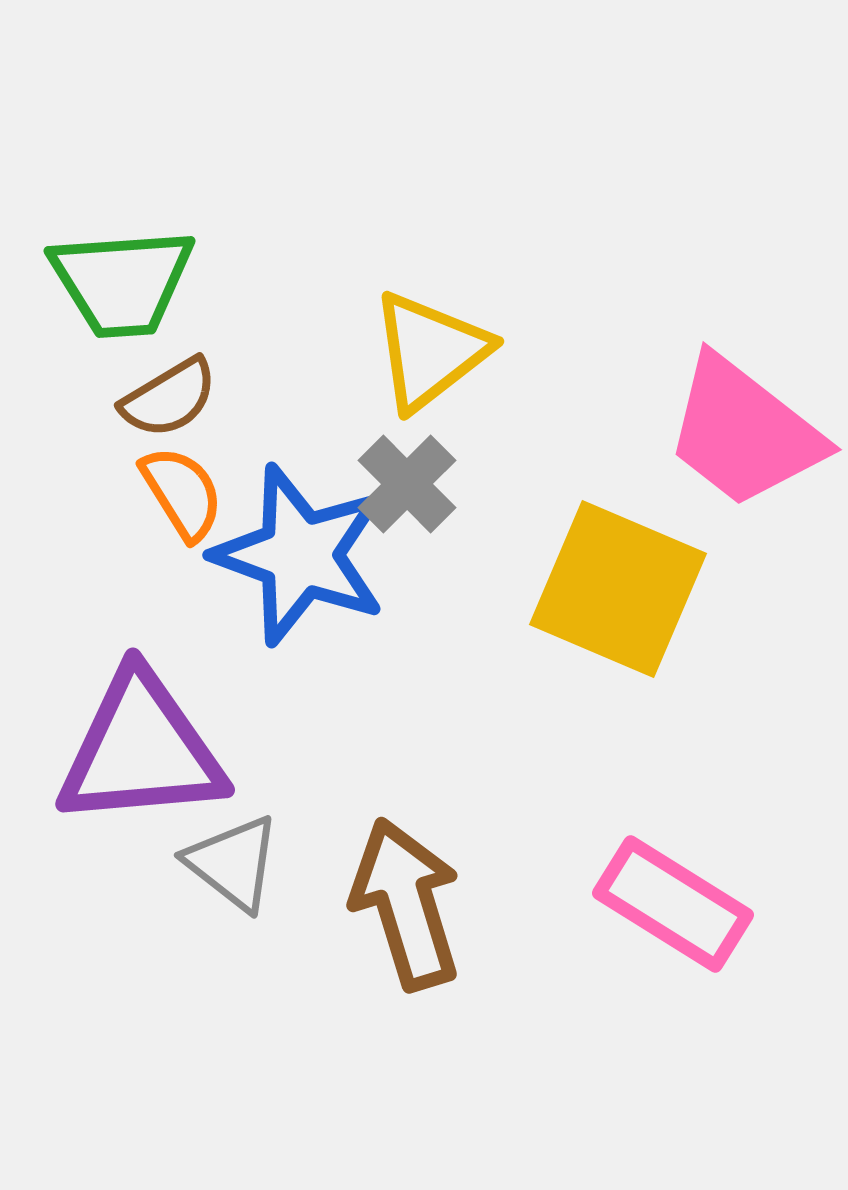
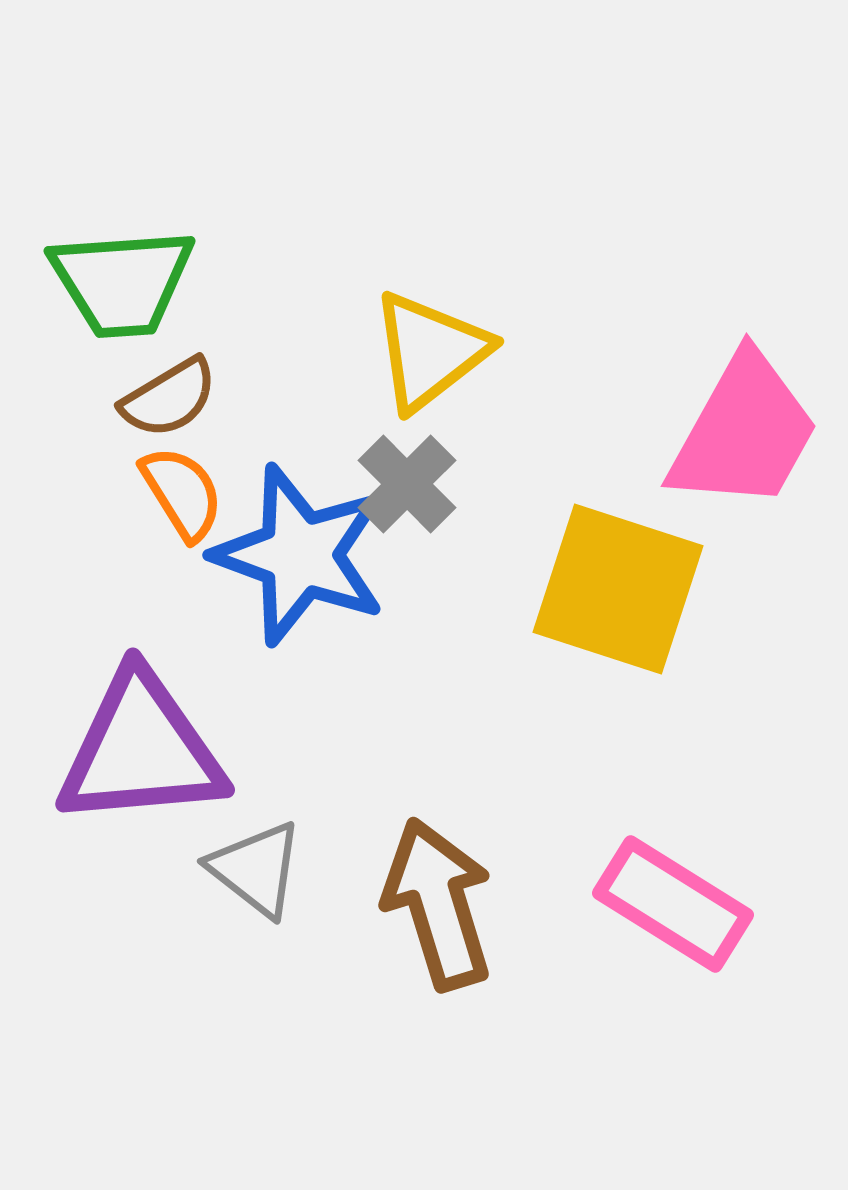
pink trapezoid: rotated 99 degrees counterclockwise
yellow square: rotated 5 degrees counterclockwise
gray triangle: moved 23 px right, 6 px down
brown arrow: moved 32 px right
